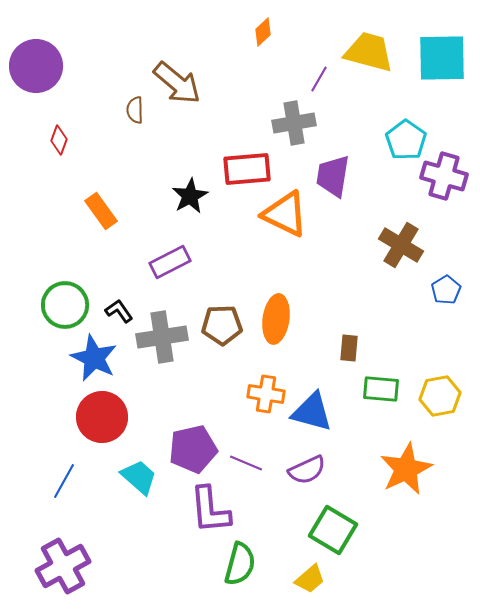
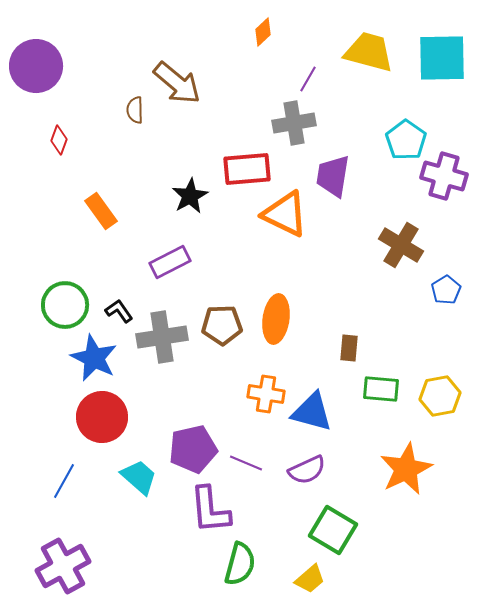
purple line at (319, 79): moved 11 px left
